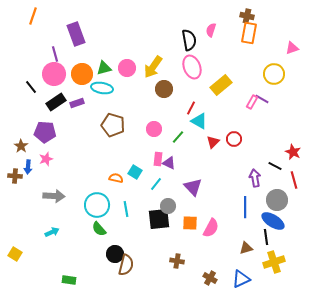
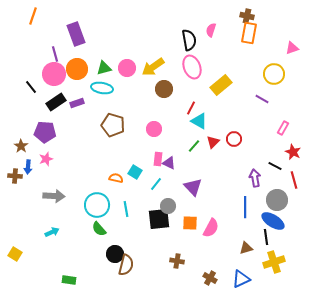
yellow arrow at (153, 67): rotated 20 degrees clockwise
orange circle at (82, 74): moved 5 px left, 5 px up
pink rectangle at (252, 102): moved 31 px right, 26 px down
green line at (178, 137): moved 16 px right, 9 px down
